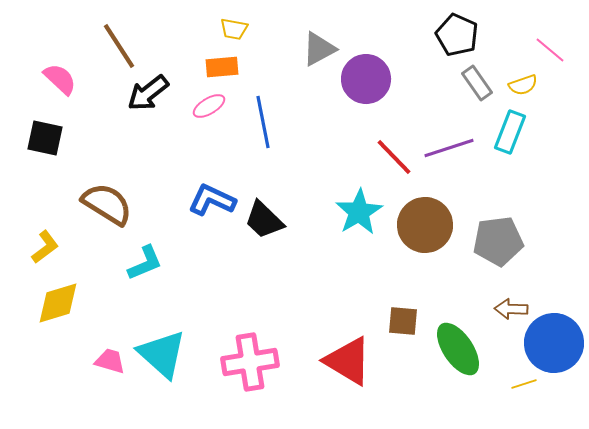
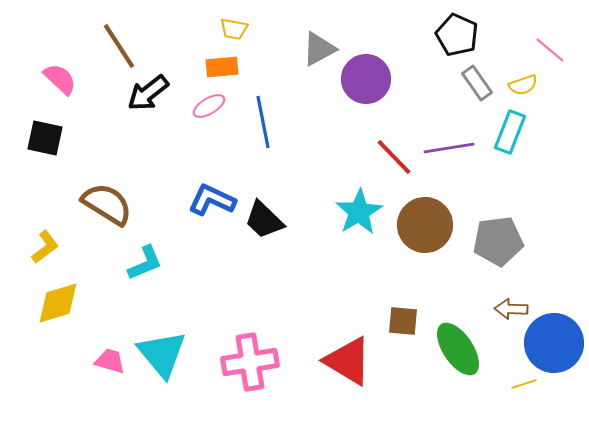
purple line: rotated 9 degrees clockwise
cyan triangle: rotated 8 degrees clockwise
